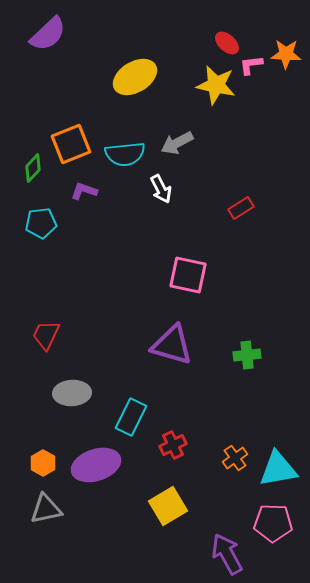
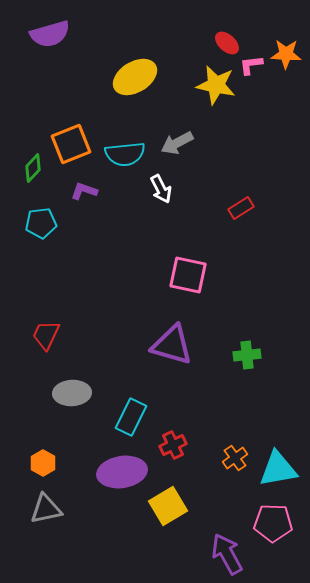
purple semicircle: moved 2 px right; rotated 27 degrees clockwise
purple ellipse: moved 26 px right, 7 px down; rotated 9 degrees clockwise
